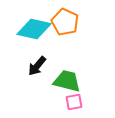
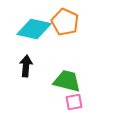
black arrow: moved 11 px left; rotated 145 degrees clockwise
